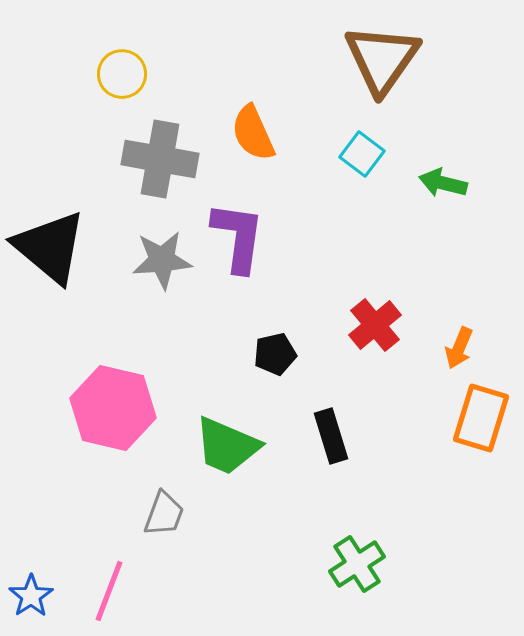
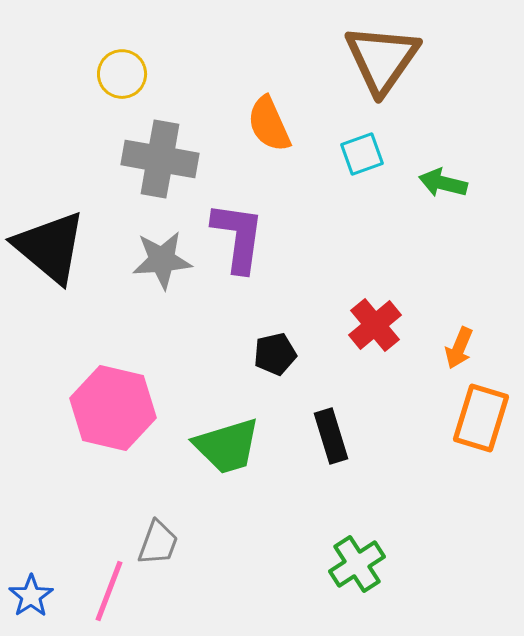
orange semicircle: moved 16 px right, 9 px up
cyan square: rotated 33 degrees clockwise
green trapezoid: rotated 40 degrees counterclockwise
gray trapezoid: moved 6 px left, 29 px down
